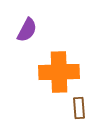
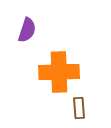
purple semicircle: rotated 10 degrees counterclockwise
